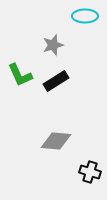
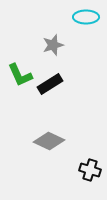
cyan ellipse: moved 1 px right, 1 px down
black rectangle: moved 6 px left, 3 px down
gray diamond: moved 7 px left; rotated 20 degrees clockwise
black cross: moved 2 px up
